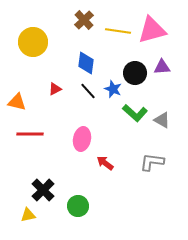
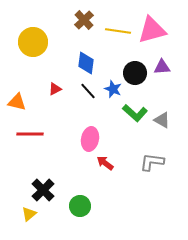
pink ellipse: moved 8 px right
green circle: moved 2 px right
yellow triangle: moved 1 px right, 1 px up; rotated 28 degrees counterclockwise
